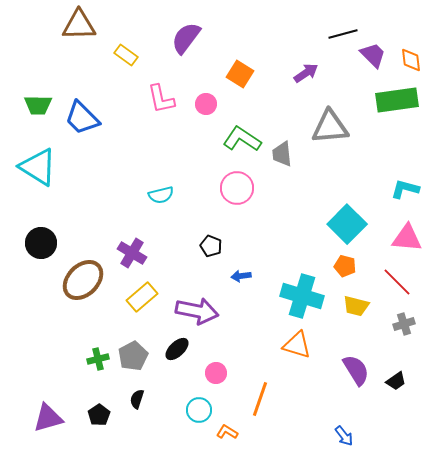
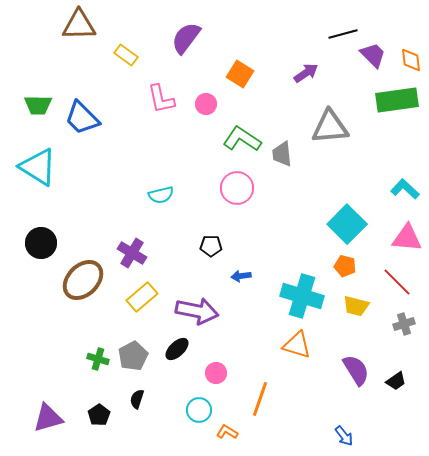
cyan L-shape at (405, 189): rotated 28 degrees clockwise
black pentagon at (211, 246): rotated 20 degrees counterclockwise
green cross at (98, 359): rotated 30 degrees clockwise
